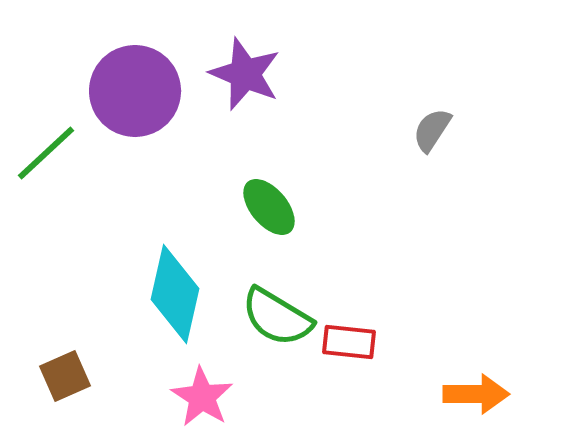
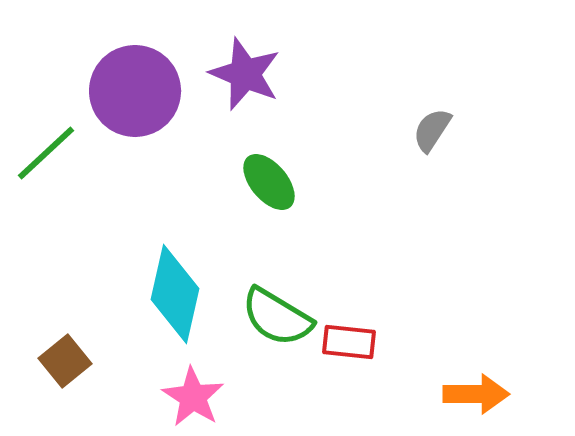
green ellipse: moved 25 px up
brown square: moved 15 px up; rotated 15 degrees counterclockwise
pink star: moved 9 px left
